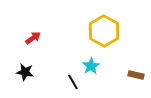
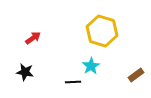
yellow hexagon: moved 2 px left; rotated 12 degrees counterclockwise
brown rectangle: rotated 49 degrees counterclockwise
black line: rotated 63 degrees counterclockwise
